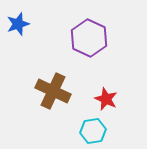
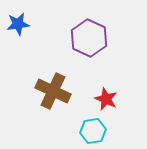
blue star: rotated 10 degrees clockwise
